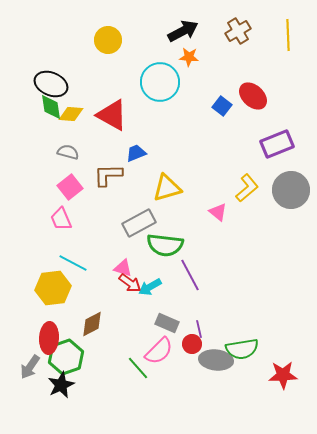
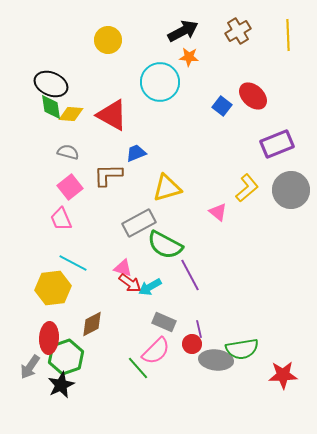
green semicircle at (165, 245): rotated 21 degrees clockwise
gray rectangle at (167, 323): moved 3 px left, 1 px up
pink semicircle at (159, 351): moved 3 px left
